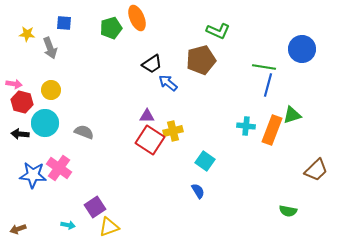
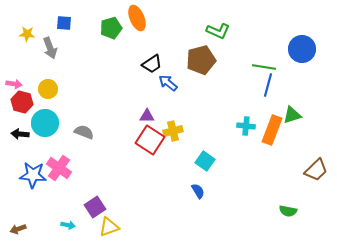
yellow circle: moved 3 px left, 1 px up
